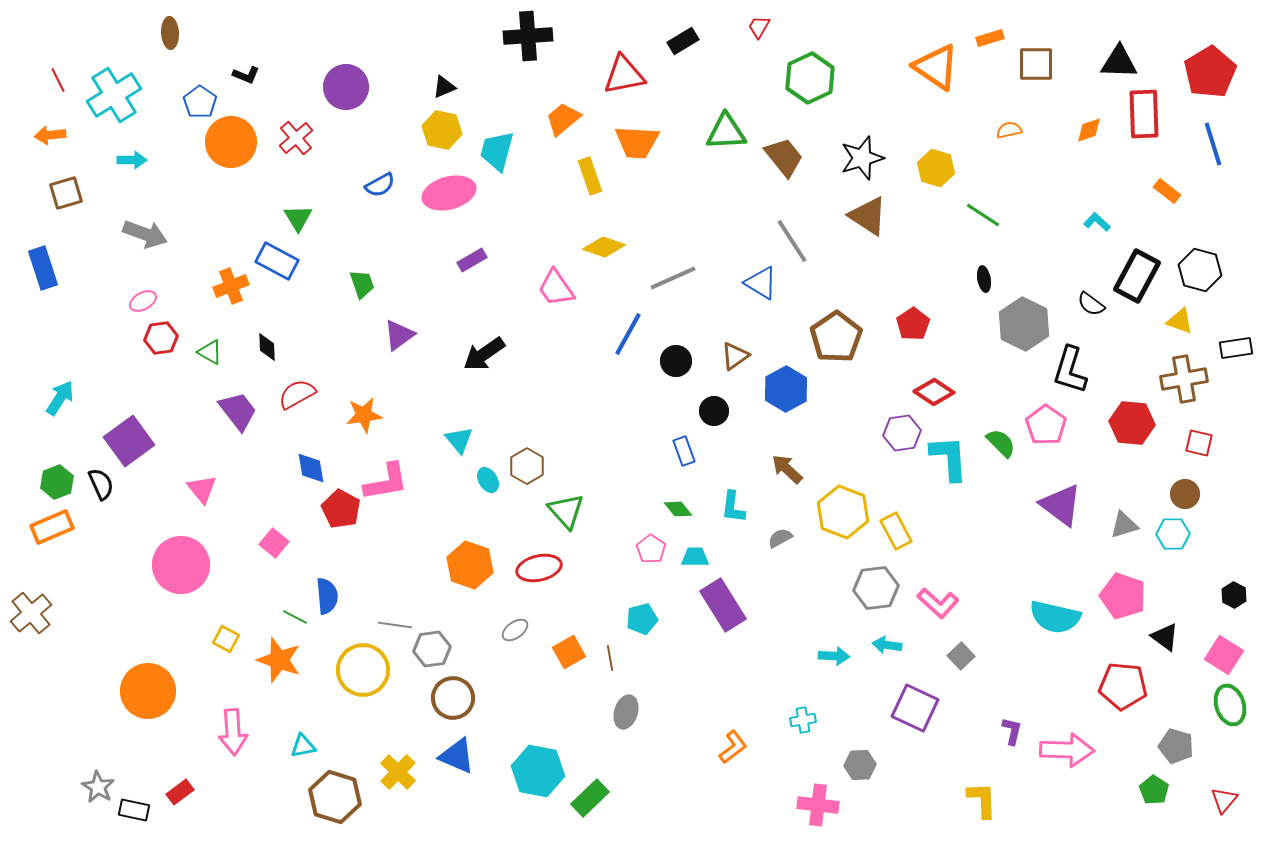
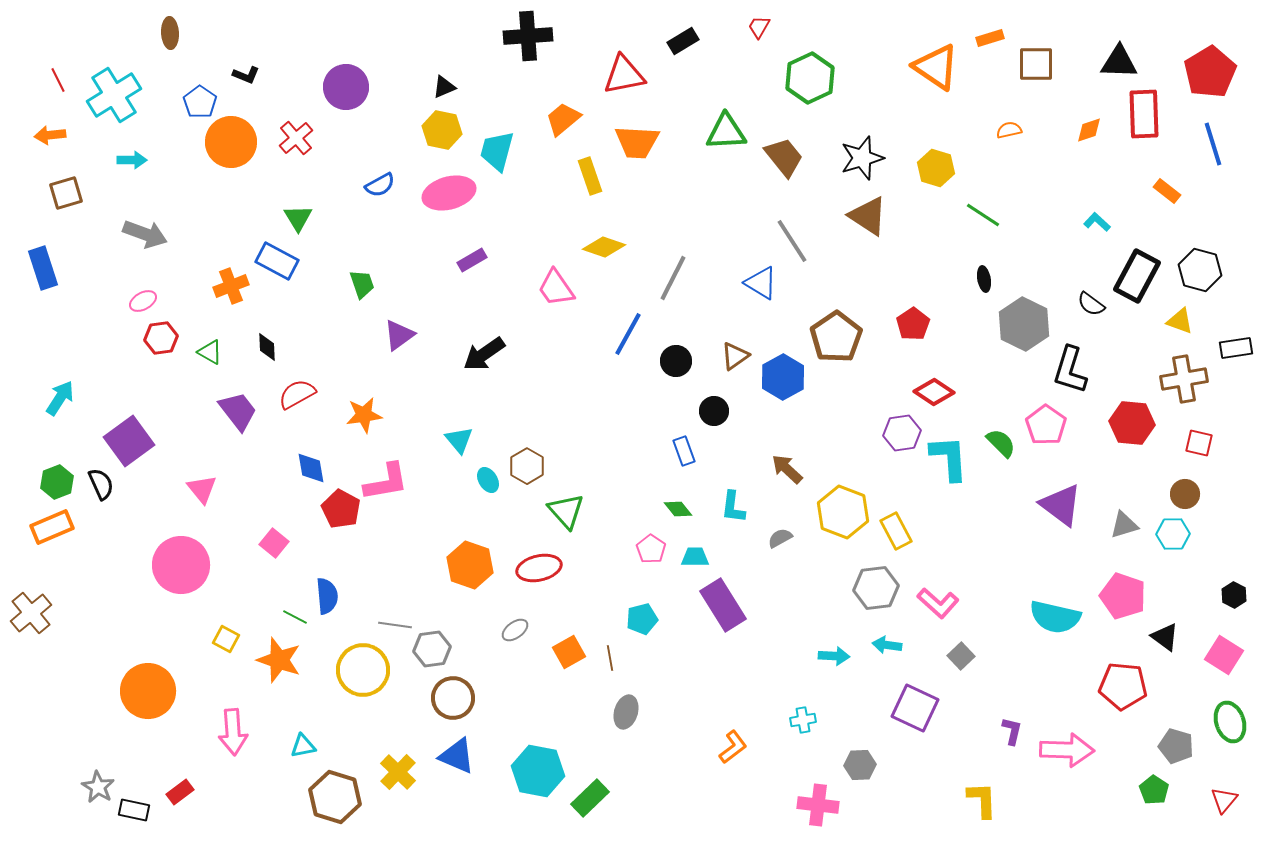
gray line at (673, 278): rotated 39 degrees counterclockwise
blue hexagon at (786, 389): moved 3 px left, 12 px up
green ellipse at (1230, 705): moved 17 px down
